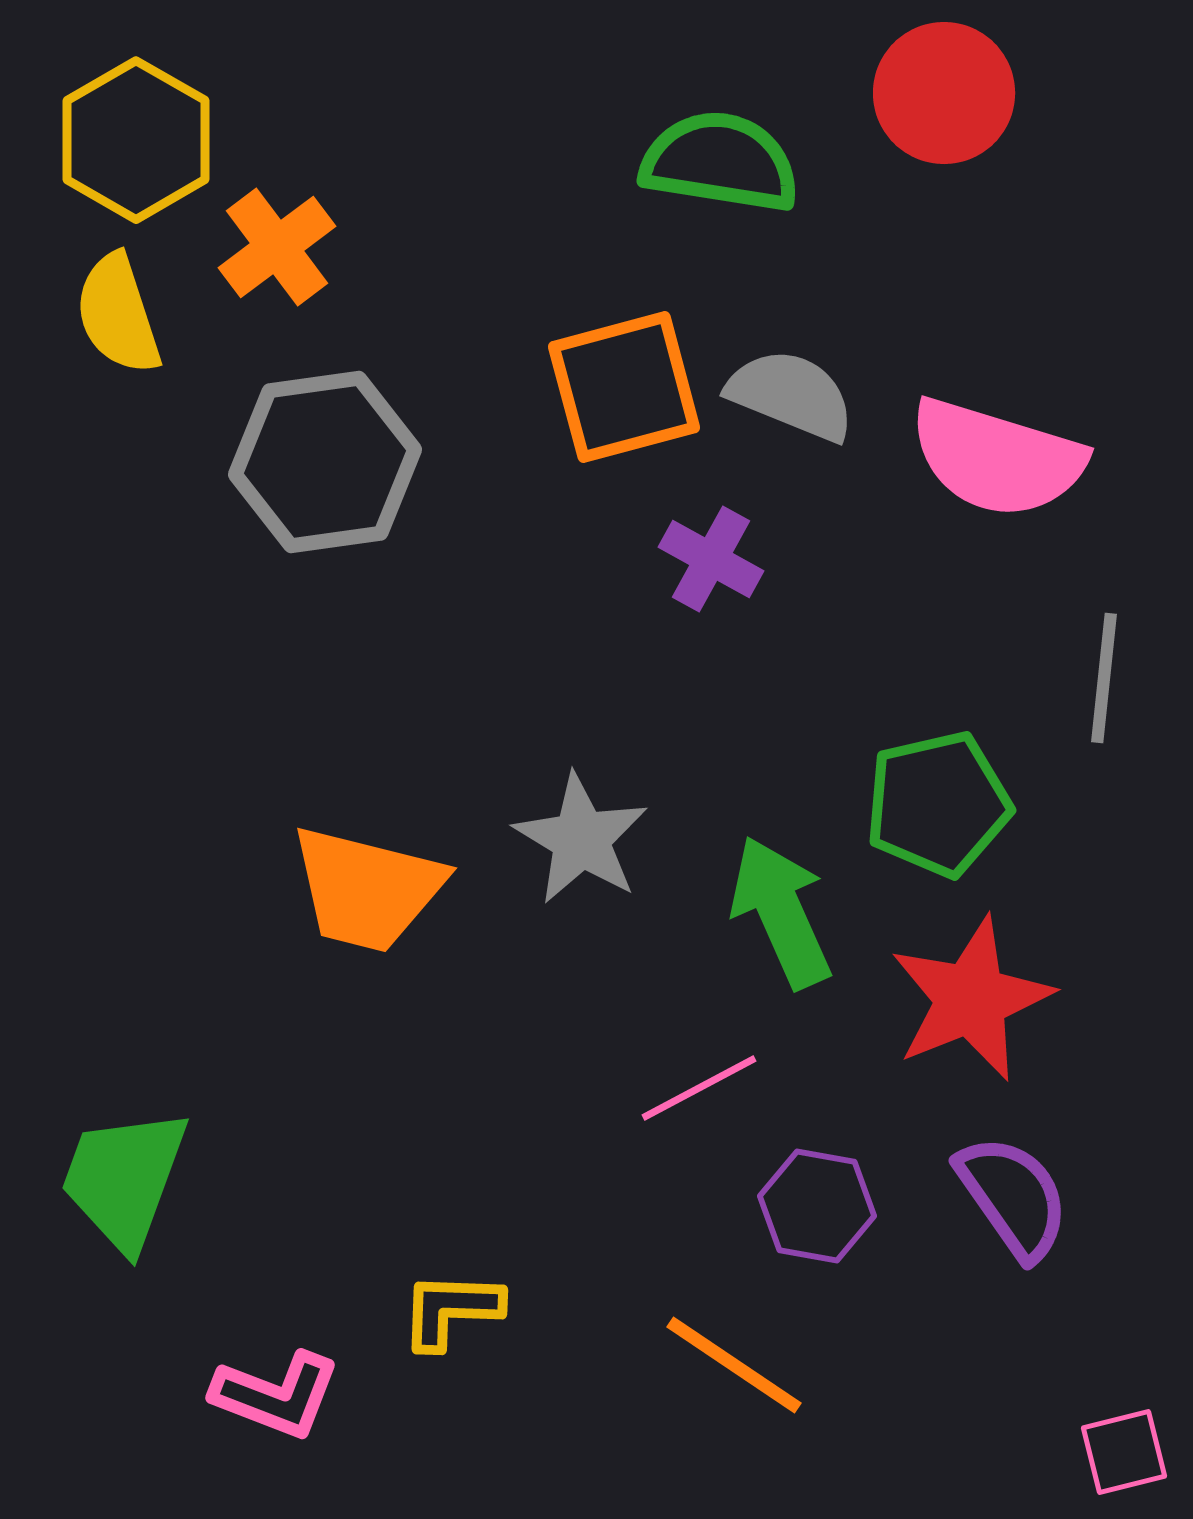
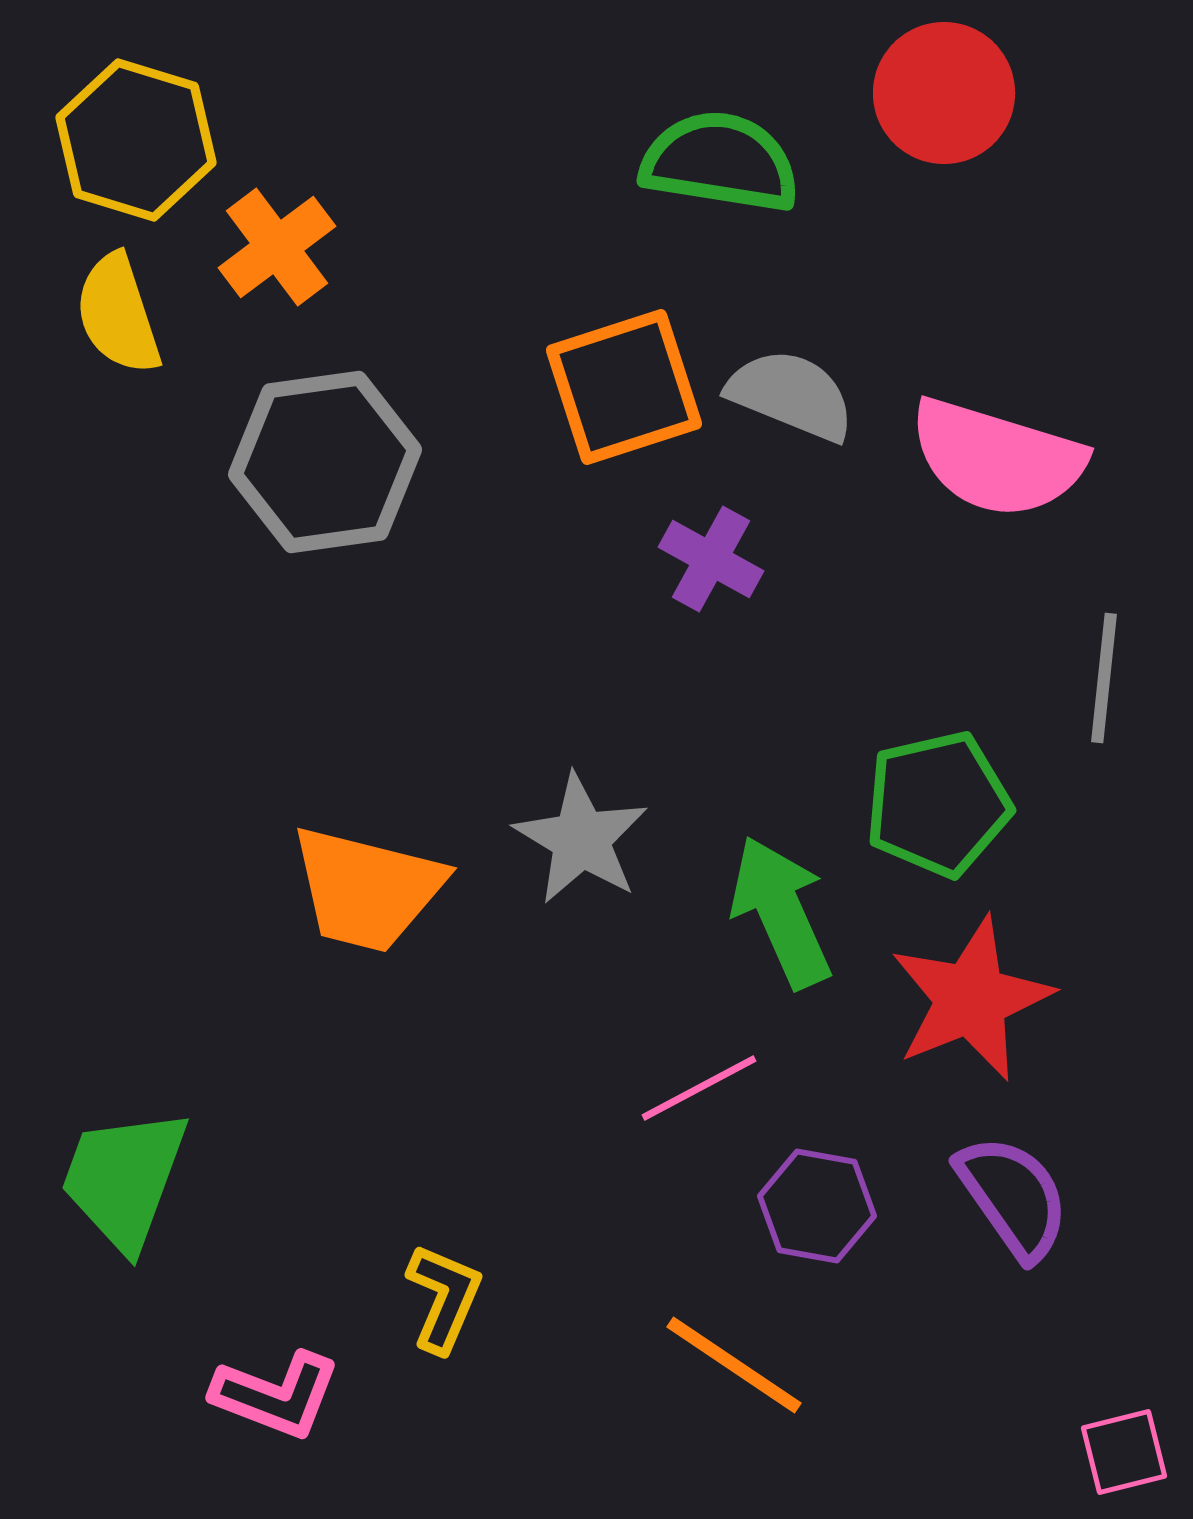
yellow hexagon: rotated 13 degrees counterclockwise
orange square: rotated 3 degrees counterclockwise
yellow L-shape: moved 7 px left, 12 px up; rotated 111 degrees clockwise
